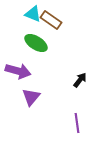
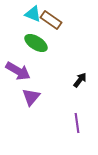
purple arrow: rotated 15 degrees clockwise
